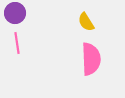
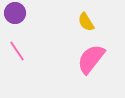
pink line: moved 8 px down; rotated 25 degrees counterclockwise
pink semicircle: rotated 140 degrees counterclockwise
